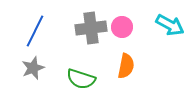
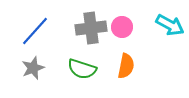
blue line: rotated 16 degrees clockwise
green semicircle: moved 1 px right, 10 px up
